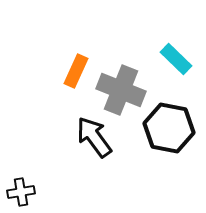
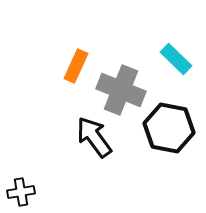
orange rectangle: moved 5 px up
